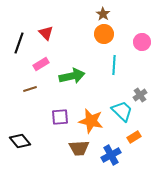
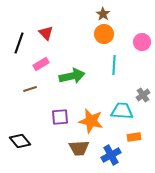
gray cross: moved 3 px right
cyan trapezoid: rotated 40 degrees counterclockwise
orange rectangle: rotated 24 degrees clockwise
